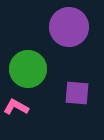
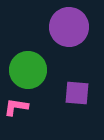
green circle: moved 1 px down
pink L-shape: rotated 20 degrees counterclockwise
